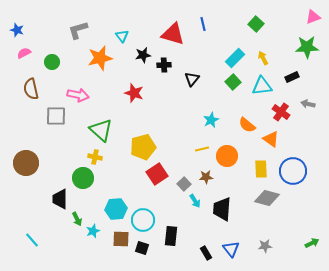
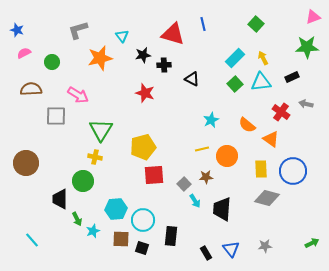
black triangle at (192, 79): rotated 42 degrees counterclockwise
green square at (233, 82): moved 2 px right, 2 px down
cyan triangle at (262, 86): moved 1 px left, 4 px up
brown semicircle at (31, 89): rotated 100 degrees clockwise
red star at (134, 93): moved 11 px right
pink arrow at (78, 95): rotated 20 degrees clockwise
gray arrow at (308, 104): moved 2 px left
green triangle at (101, 130): rotated 20 degrees clockwise
red square at (157, 174): moved 3 px left, 1 px down; rotated 30 degrees clockwise
green circle at (83, 178): moved 3 px down
